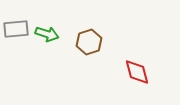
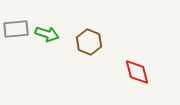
brown hexagon: rotated 20 degrees counterclockwise
